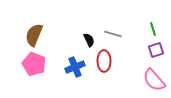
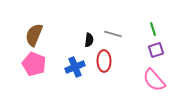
black semicircle: rotated 32 degrees clockwise
